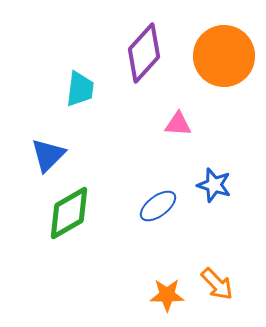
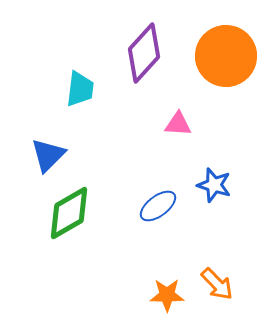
orange circle: moved 2 px right
